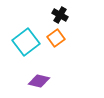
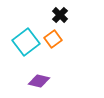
black cross: rotated 14 degrees clockwise
orange square: moved 3 px left, 1 px down
